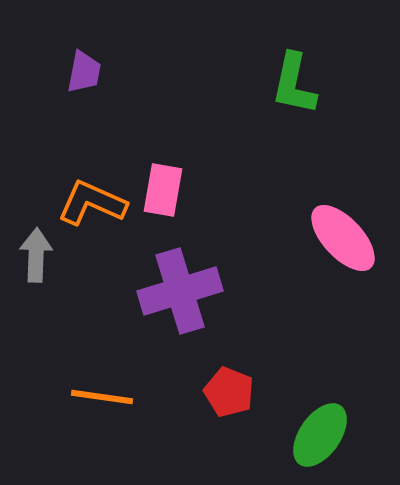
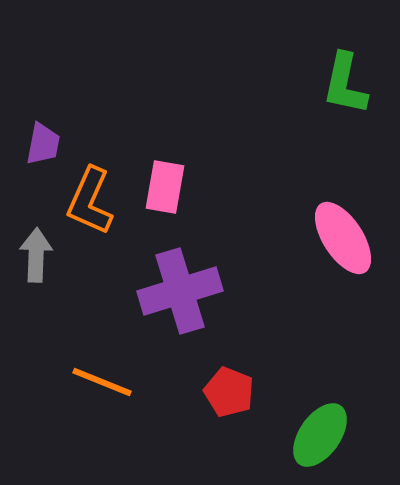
purple trapezoid: moved 41 px left, 72 px down
green L-shape: moved 51 px right
pink rectangle: moved 2 px right, 3 px up
orange L-shape: moved 2 px left, 2 px up; rotated 90 degrees counterclockwise
pink ellipse: rotated 10 degrees clockwise
orange line: moved 15 px up; rotated 14 degrees clockwise
